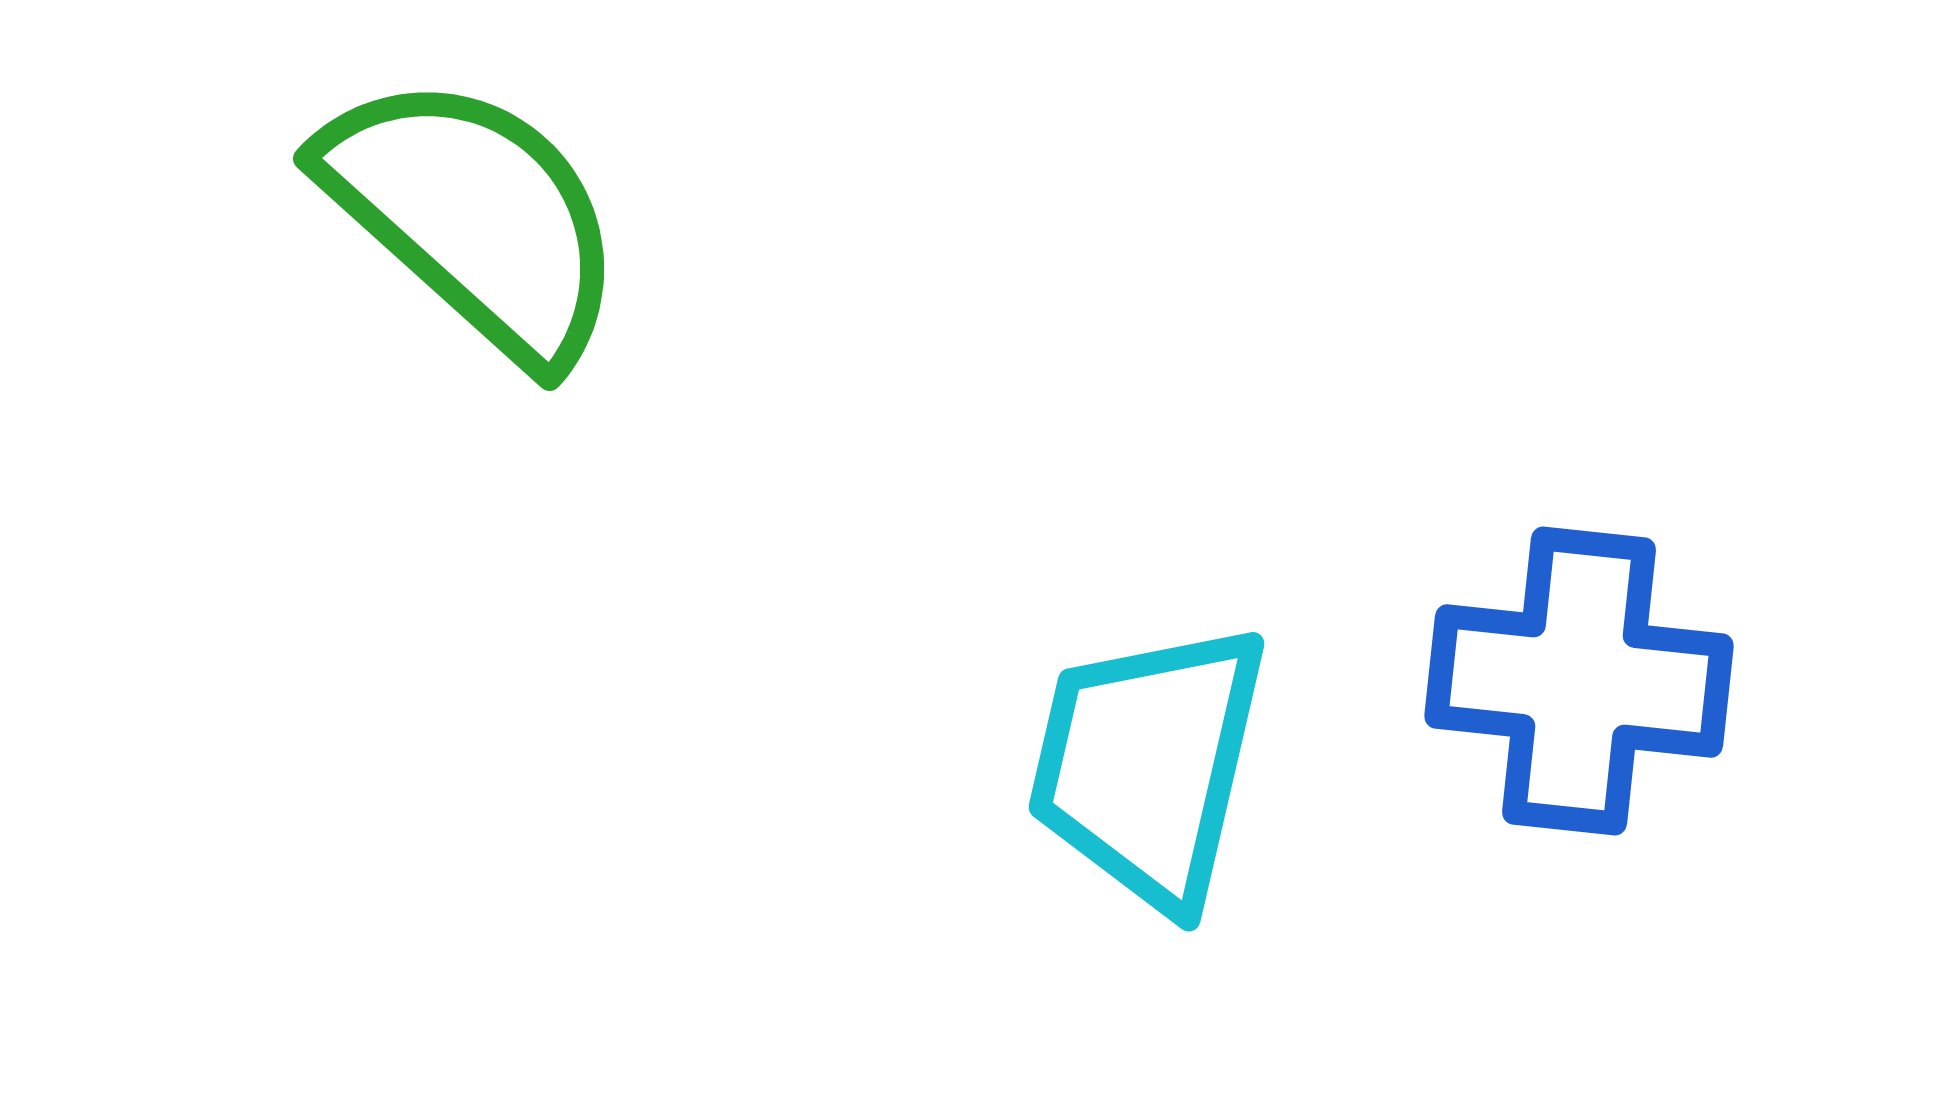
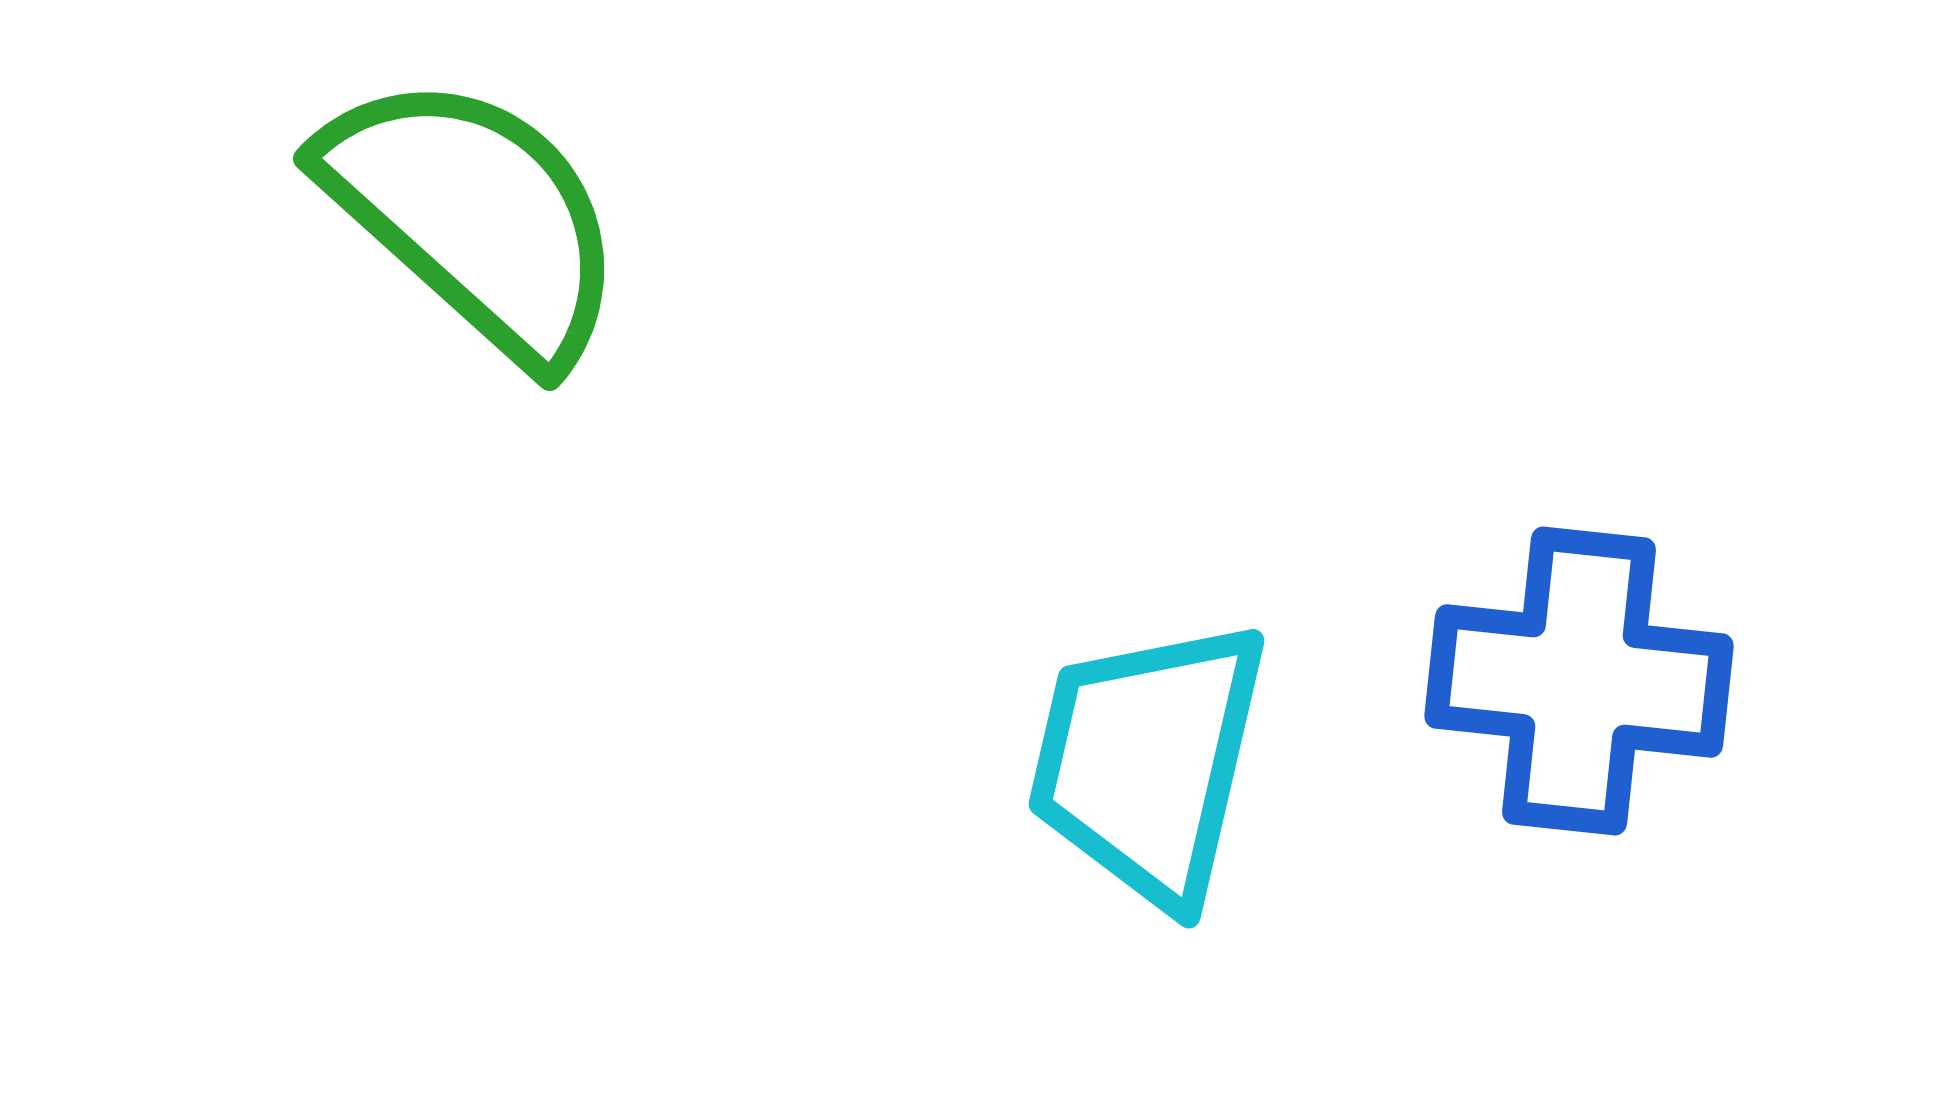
cyan trapezoid: moved 3 px up
